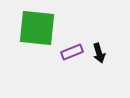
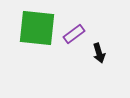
purple rectangle: moved 2 px right, 18 px up; rotated 15 degrees counterclockwise
